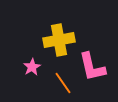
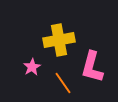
pink L-shape: rotated 28 degrees clockwise
